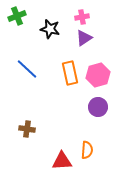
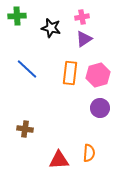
green cross: rotated 18 degrees clockwise
black star: moved 1 px right, 1 px up
purple triangle: moved 1 px down
orange rectangle: rotated 20 degrees clockwise
purple circle: moved 2 px right, 1 px down
brown cross: moved 2 px left
orange semicircle: moved 2 px right, 3 px down
red triangle: moved 3 px left, 1 px up
